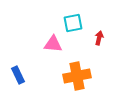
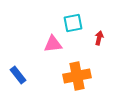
pink triangle: rotated 12 degrees counterclockwise
blue rectangle: rotated 12 degrees counterclockwise
